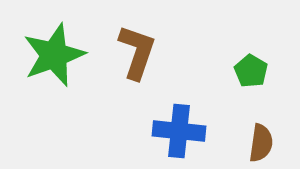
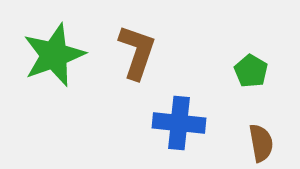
blue cross: moved 8 px up
brown semicircle: rotated 18 degrees counterclockwise
